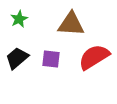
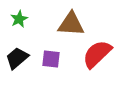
red semicircle: moved 3 px right, 3 px up; rotated 12 degrees counterclockwise
